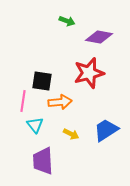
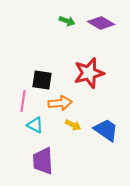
purple diamond: moved 2 px right, 14 px up; rotated 20 degrees clockwise
black square: moved 1 px up
orange arrow: moved 1 px down
cyan triangle: rotated 24 degrees counterclockwise
blue trapezoid: rotated 68 degrees clockwise
yellow arrow: moved 2 px right, 9 px up
